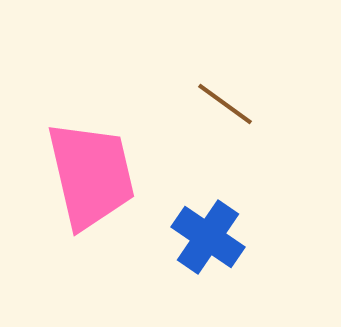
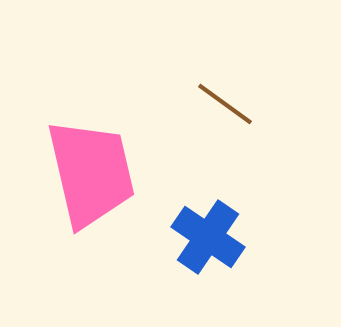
pink trapezoid: moved 2 px up
